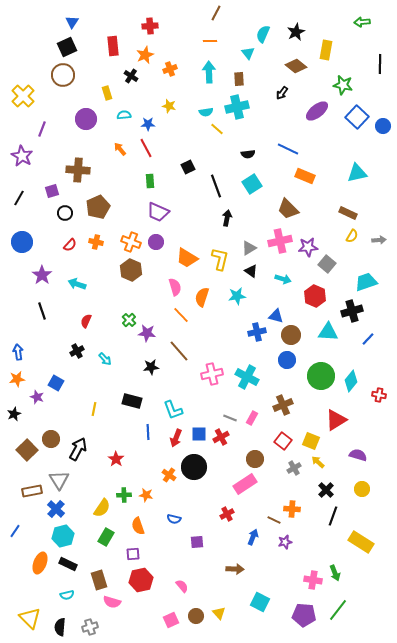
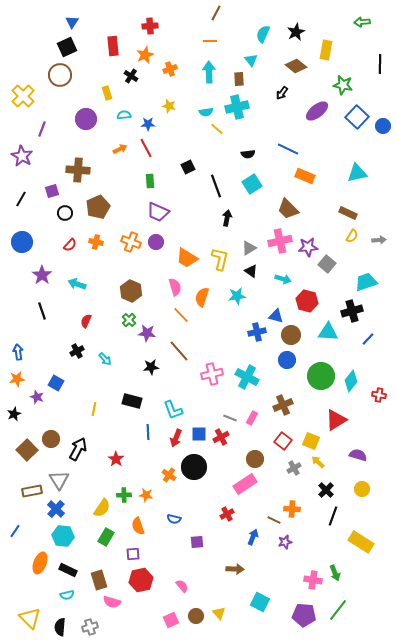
cyan triangle at (248, 53): moved 3 px right, 7 px down
brown circle at (63, 75): moved 3 px left
orange arrow at (120, 149): rotated 104 degrees clockwise
black line at (19, 198): moved 2 px right, 1 px down
brown hexagon at (131, 270): moved 21 px down
red hexagon at (315, 296): moved 8 px left, 5 px down; rotated 10 degrees counterclockwise
cyan hexagon at (63, 536): rotated 20 degrees clockwise
black rectangle at (68, 564): moved 6 px down
